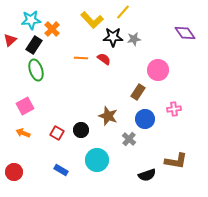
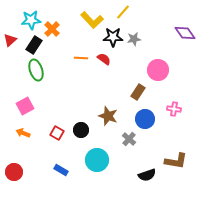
pink cross: rotated 16 degrees clockwise
